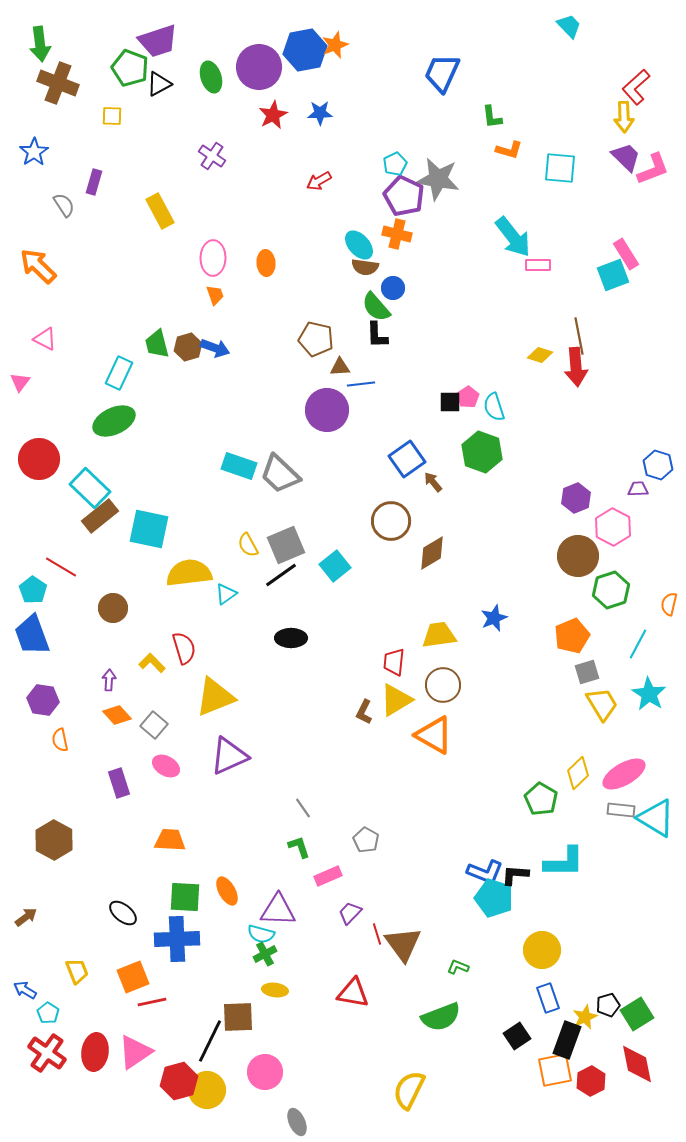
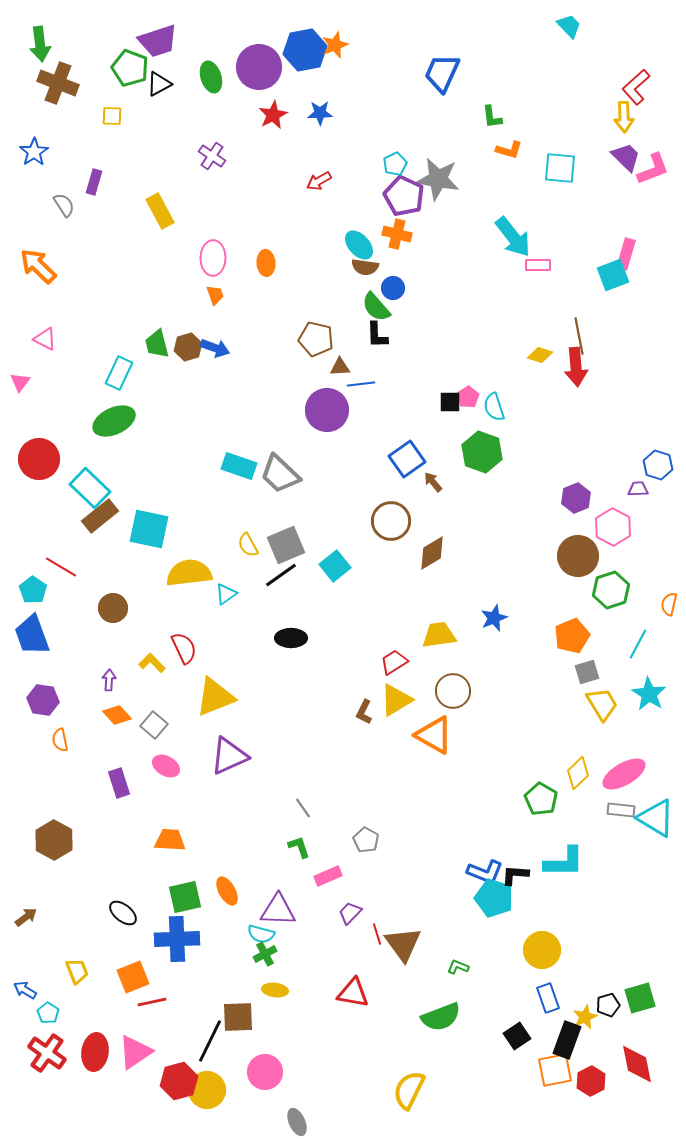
pink rectangle at (626, 254): rotated 48 degrees clockwise
red semicircle at (184, 648): rotated 8 degrees counterclockwise
red trapezoid at (394, 662): rotated 52 degrees clockwise
brown circle at (443, 685): moved 10 px right, 6 px down
green square at (185, 897): rotated 16 degrees counterclockwise
green square at (637, 1014): moved 3 px right, 16 px up; rotated 16 degrees clockwise
